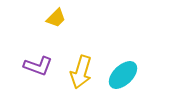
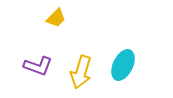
cyan ellipse: moved 10 px up; rotated 20 degrees counterclockwise
